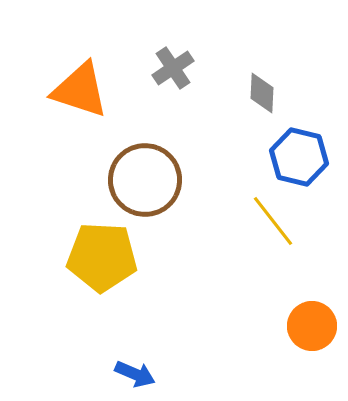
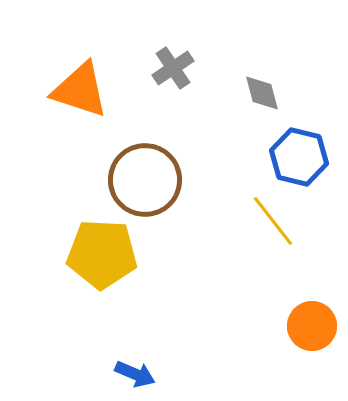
gray diamond: rotated 18 degrees counterclockwise
yellow pentagon: moved 3 px up
